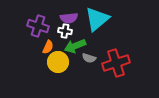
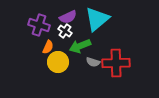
purple semicircle: moved 1 px left, 1 px up; rotated 18 degrees counterclockwise
purple cross: moved 1 px right, 1 px up
white cross: rotated 24 degrees clockwise
green arrow: moved 5 px right
gray semicircle: moved 4 px right, 4 px down
red cross: rotated 16 degrees clockwise
